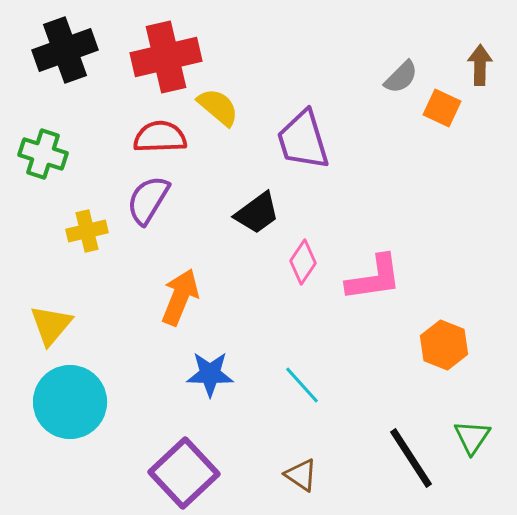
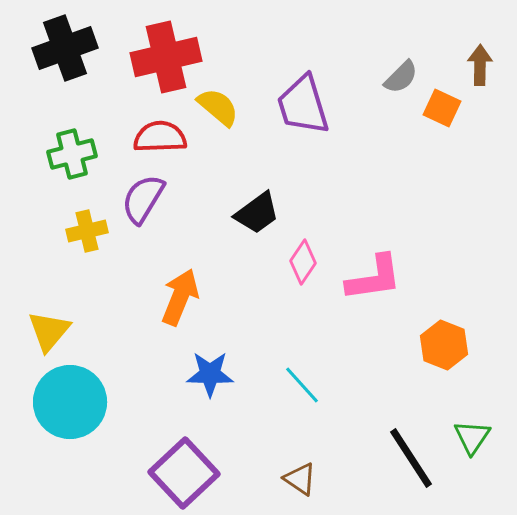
black cross: moved 2 px up
purple trapezoid: moved 35 px up
green cross: moved 29 px right; rotated 33 degrees counterclockwise
purple semicircle: moved 5 px left, 1 px up
yellow triangle: moved 2 px left, 6 px down
brown triangle: moved 1 px left, 4 px down
